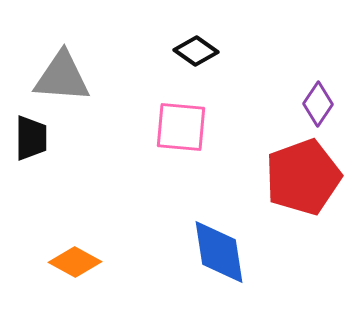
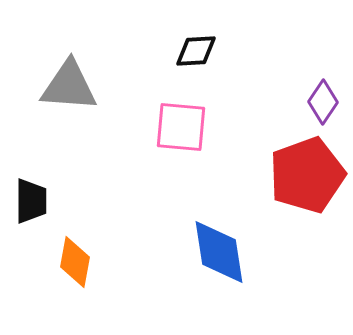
black diamond: rotated 39 degrees counterclockwise
gray triangle: moved 7 px right, 9 px down
purple diamond: moved 5 px right, 2 px up
black trapezoid: moved 63 px down
red pentagon: moved 4 px right, 2 px up
orange diamond: rotated 72 degrees clockwise
